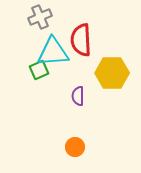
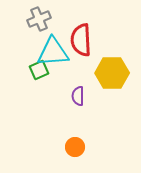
gray cross: moved 1 px left, 2 px down
